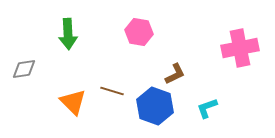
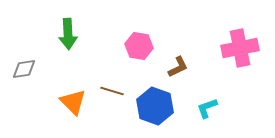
pink hexagon: moved 14 px down
brown L-shape: moved 3 px right, 7 px up
